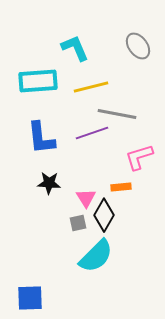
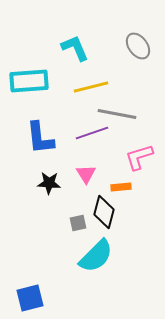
cyan rectangle: moved 9 px left
blue L-shape: moved 1 px left
pink triangle: moved 24 px up
black diamond: moved 3 px up; rotated 16 degrees counterclockwise
blue square: rotated 12 degrees counterclockwise
